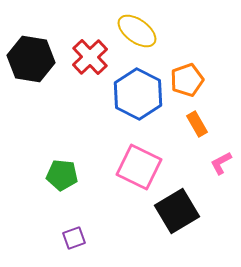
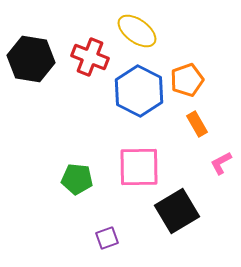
red cross: rotated 24 degrees counterclockwise
blue hexagon: moved 1 px right, 3 px up
pink square: rotated 27 degrees counterclockwise
green pentagon: moved 15 px right, 4 px down
purple square: moved 33 px right
